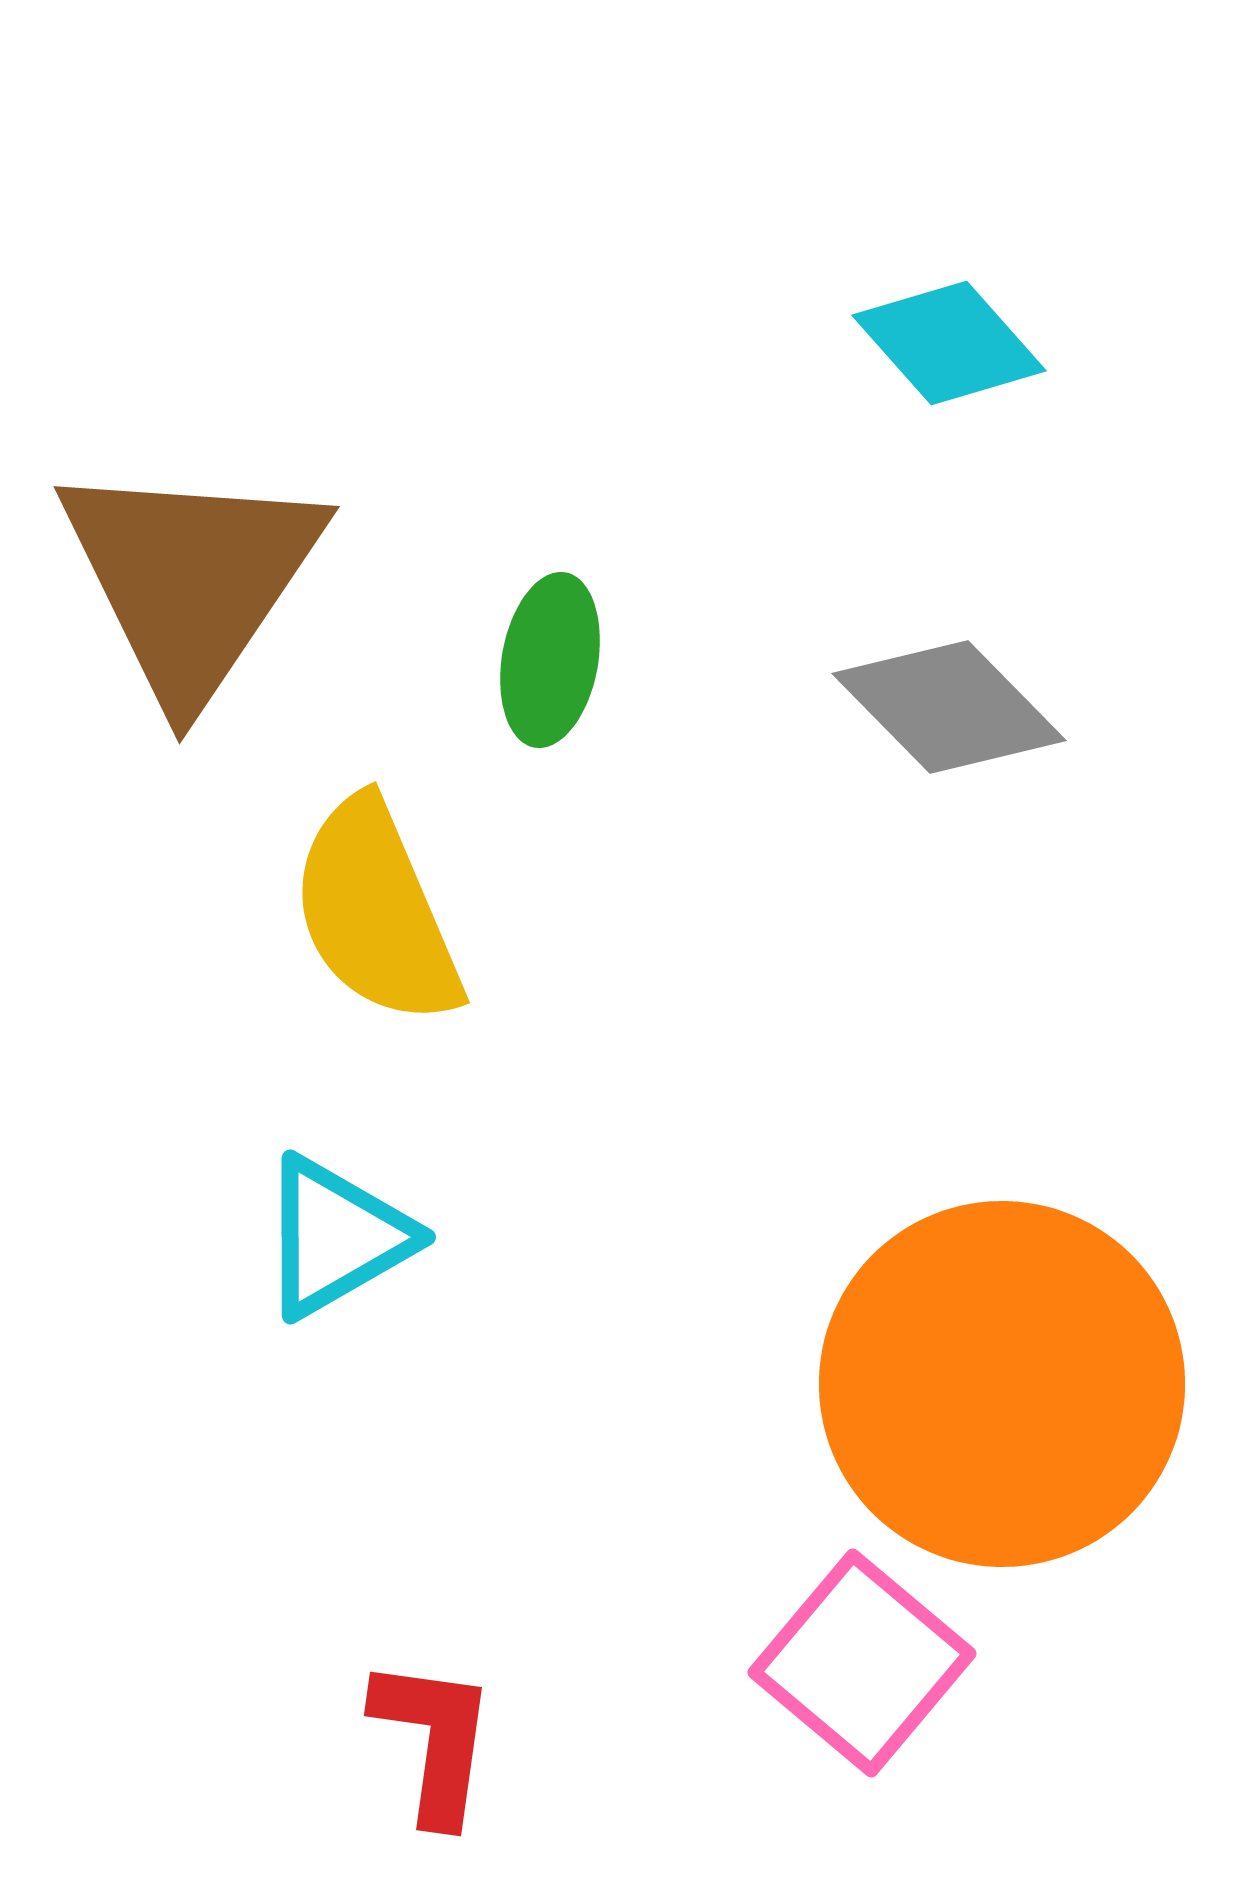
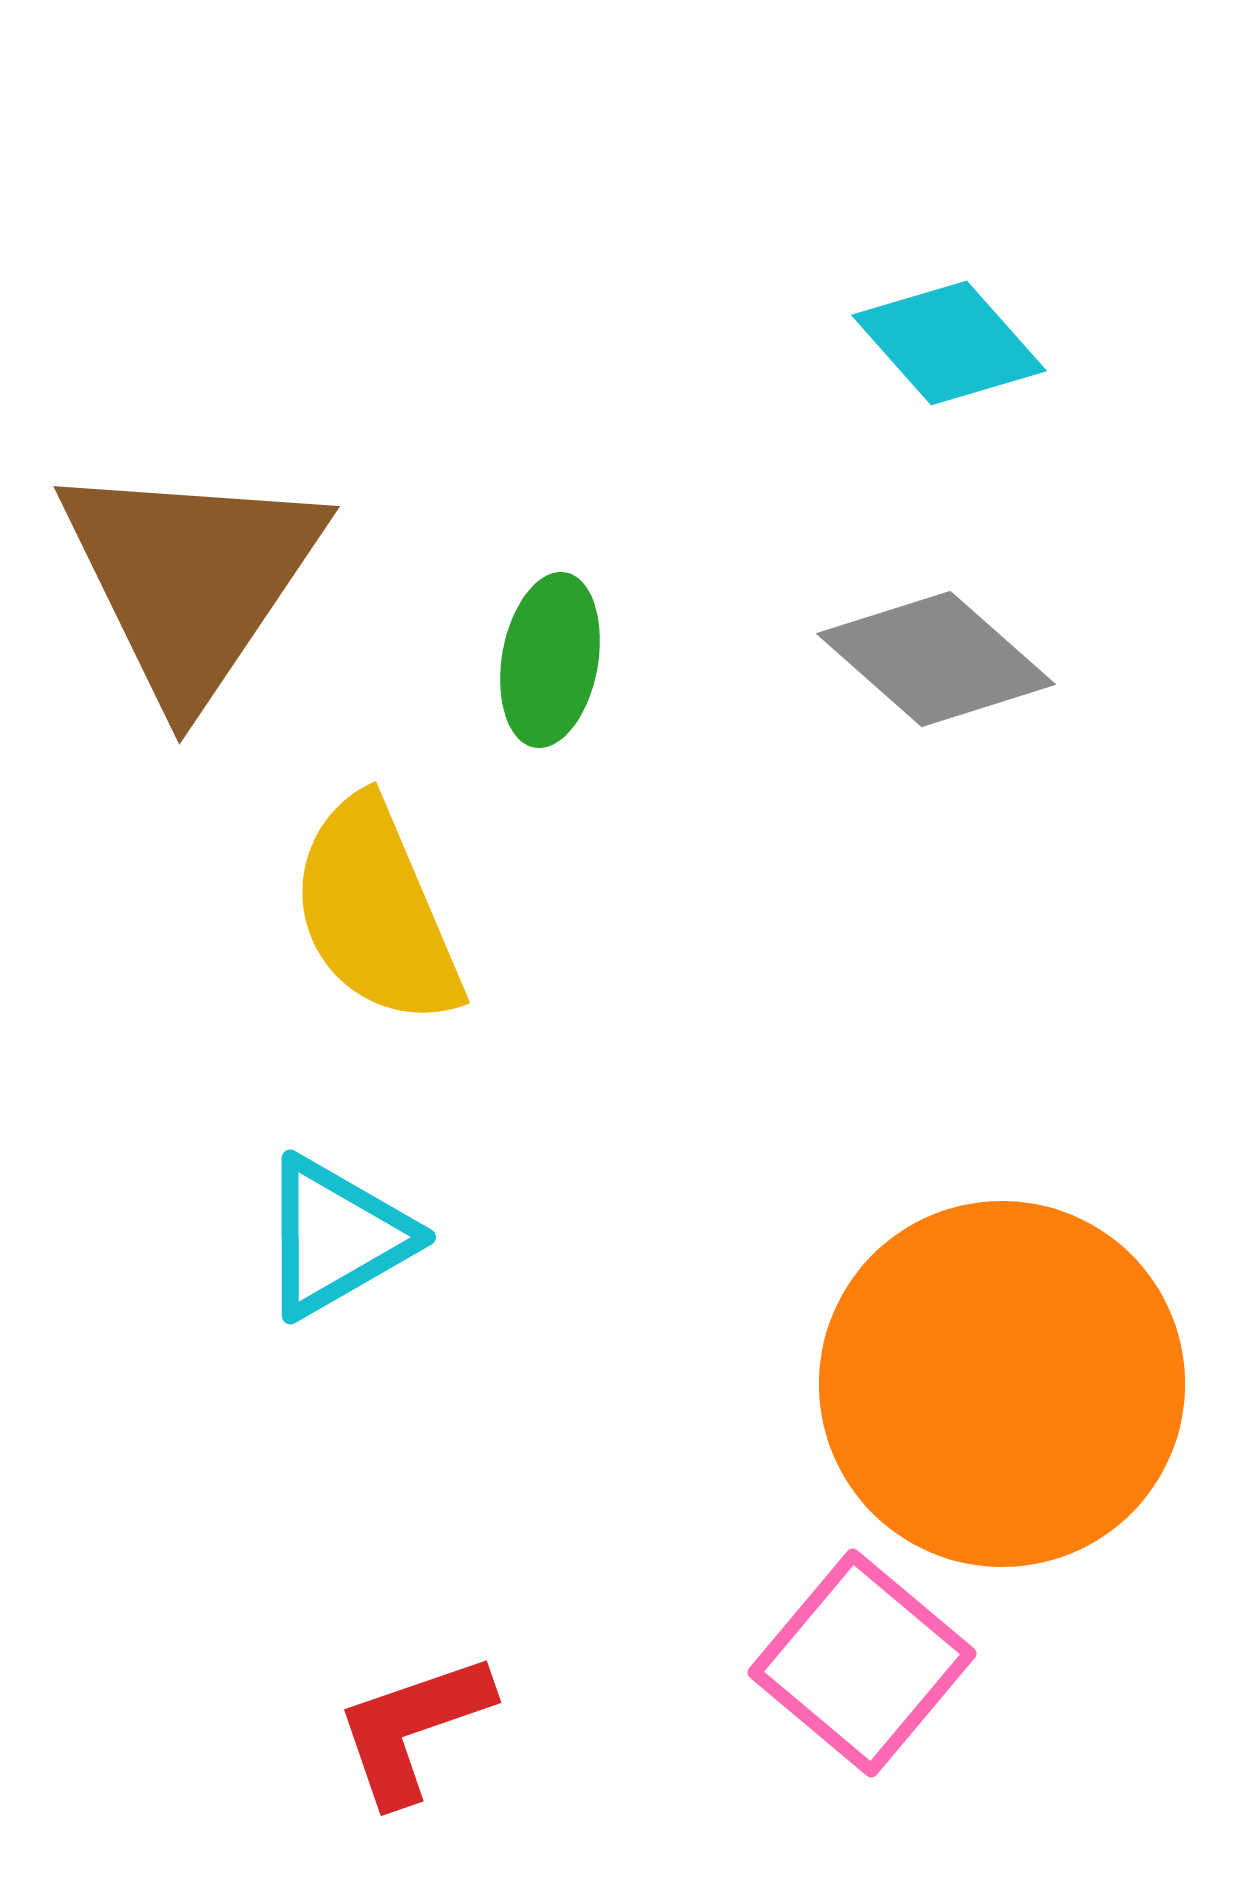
gray diamond: moved 13 px left, 48 px up; rotated 4 degrees counterclockwise
red L-shape: moved 21 px left, 12 px up; rotated 117 degrees counterclockwise
